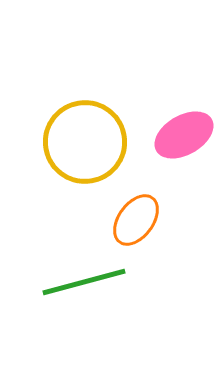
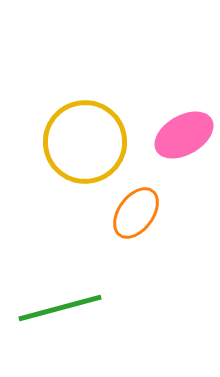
orange ellipse: moved 7 px up
green line: moved 24 px left, 26 px down
